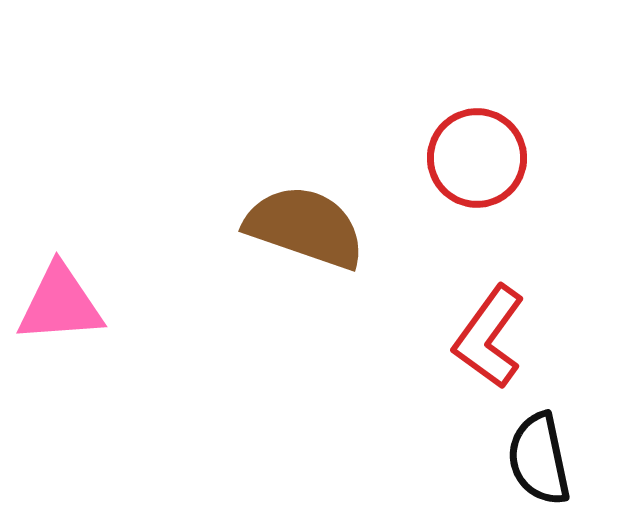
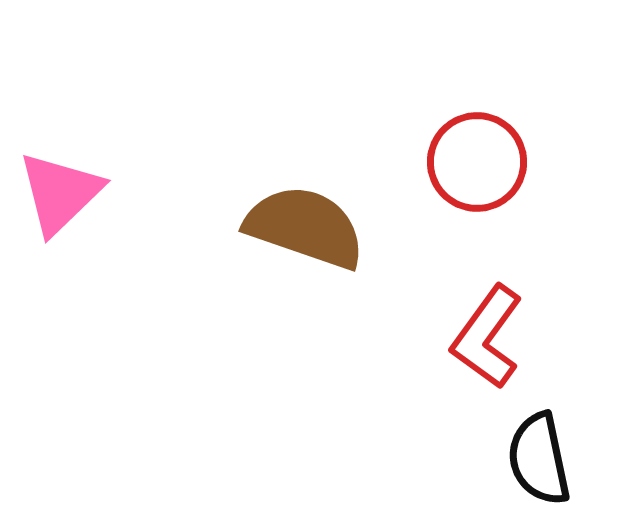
red circle: moved 4 px down
pink triangle: moved 111 px up; rotated 40 degrees counterclockwise
red L-shape: moved 2 px left
